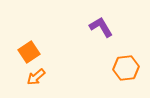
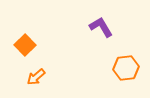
orange square: moved 4 px left, 7 px up; rotated 10 degrees counterclockwise
